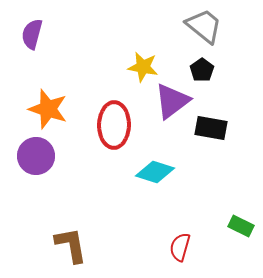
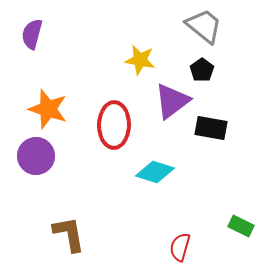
yellow star: moved 3 px left, 7 px up
brown L-shape: moved 2 px left, 11 px up
